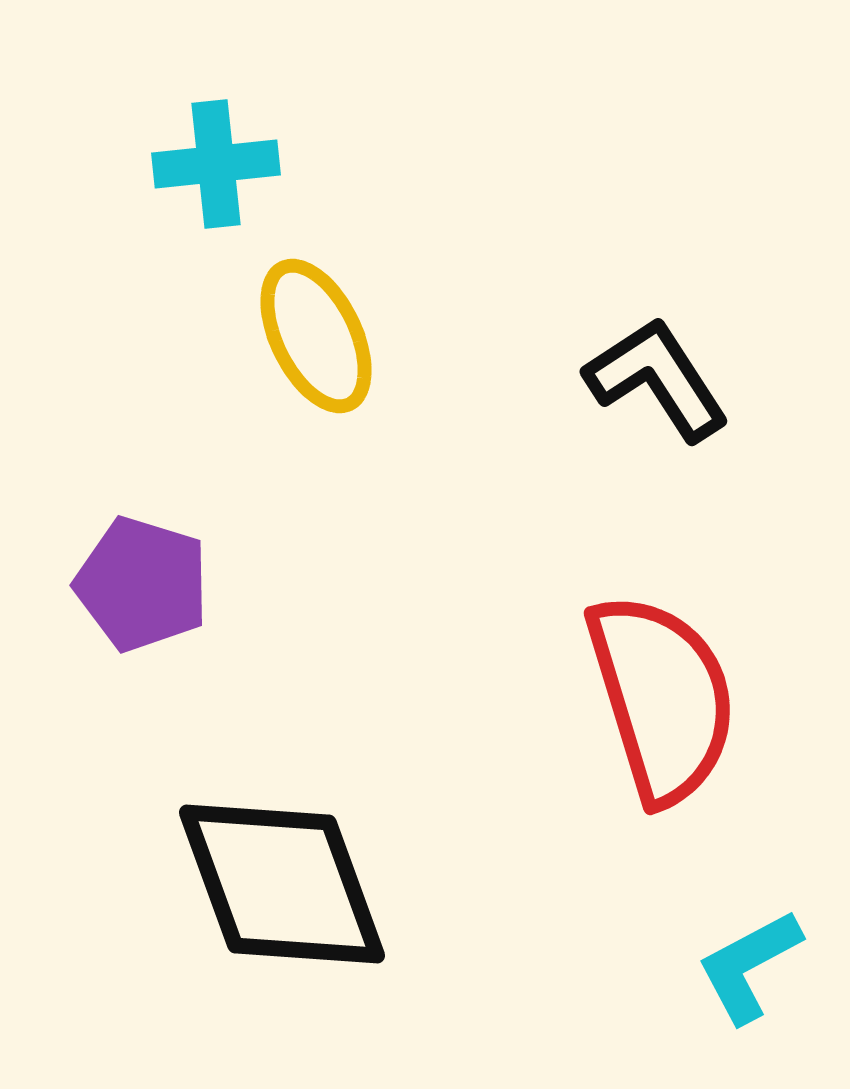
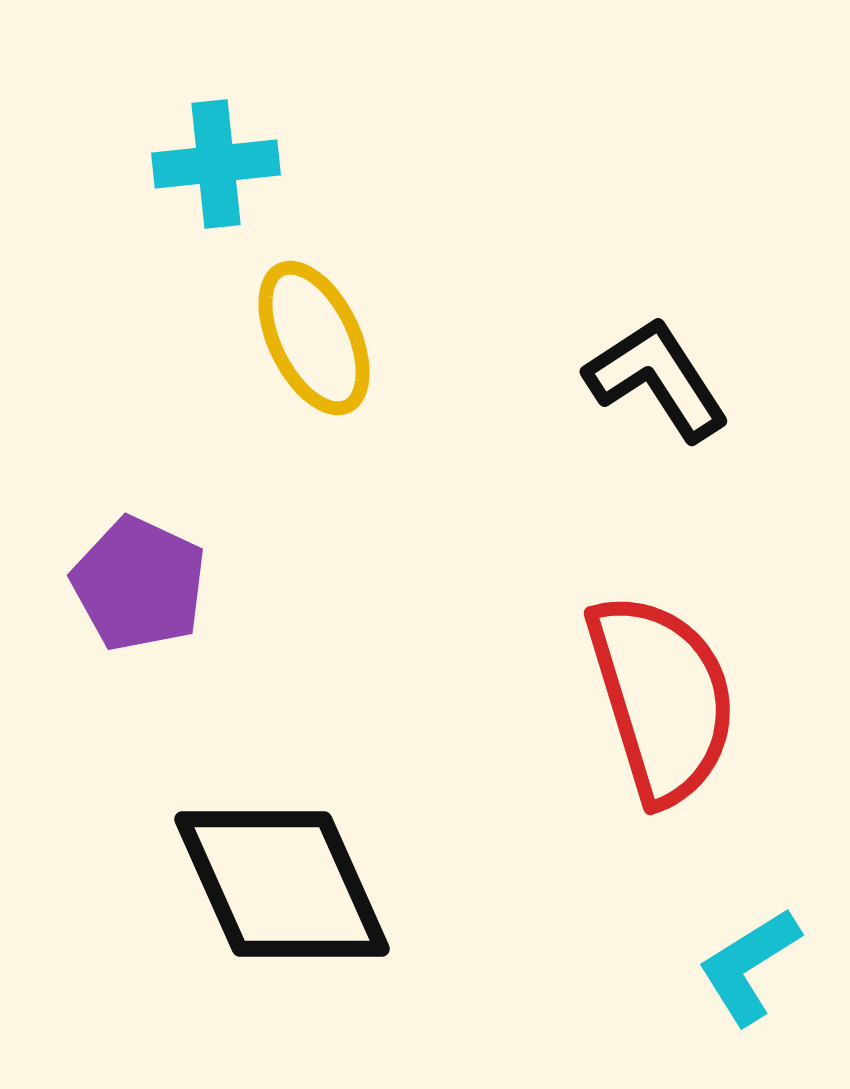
yellow ellipse: moved 2 px left, 2 px down
purple pentagon: moved 3 px left; rotated 8 degrees clockwise
black diamond: rotated 4 degrees counterclockwise
cyan L-shape: rotated 4 degrees counterclockwise
